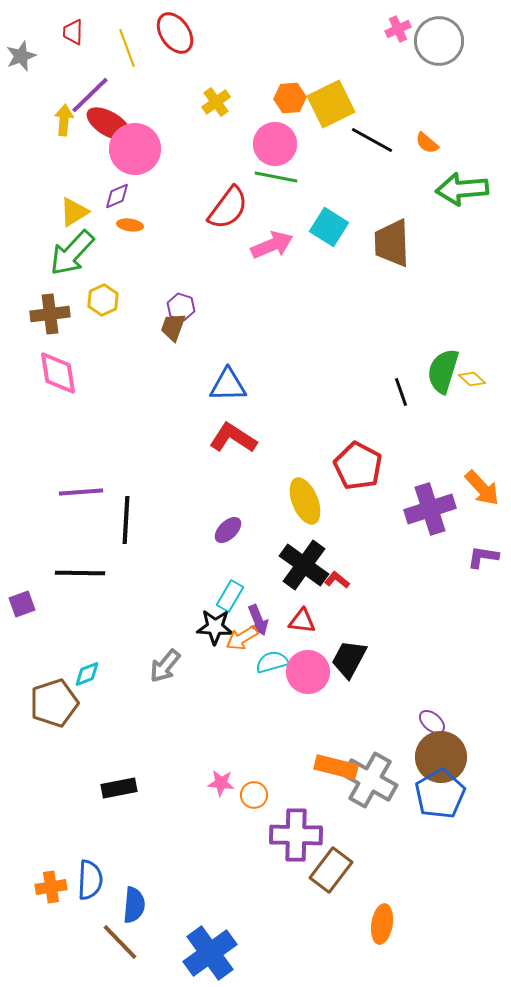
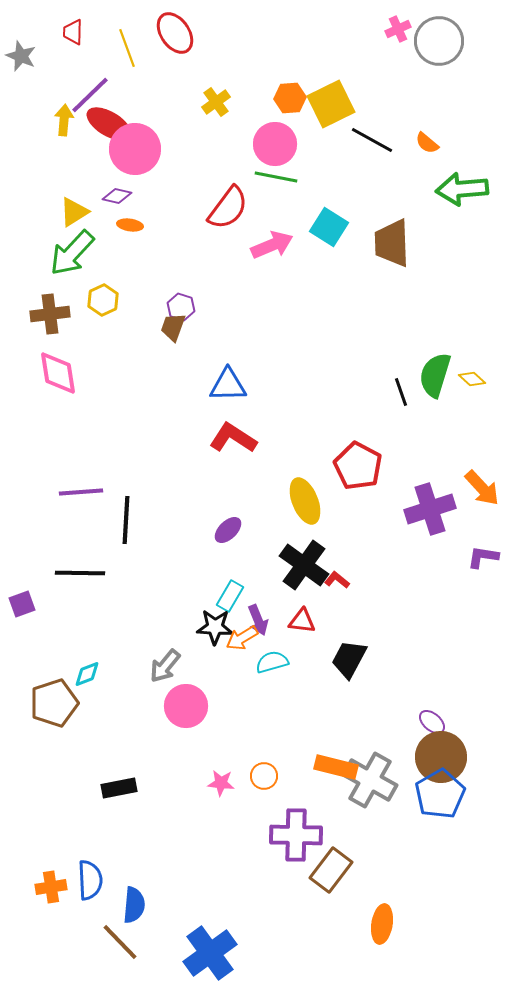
gray star at (21, 56): rotated 28 degrees counterclockwise
purple diamond at (117, 196): rotated 36 degrees clockwise
green semicircle at (443, 371): moved 8 px left, 4 px down
pink circle at (308, 672): moved 122 px left, 34 px down
orange circle at (254, 795): moved 10 px right, 19 px up
blue semicircle at (90, 880): rotated 6 degrees counterclockwise
